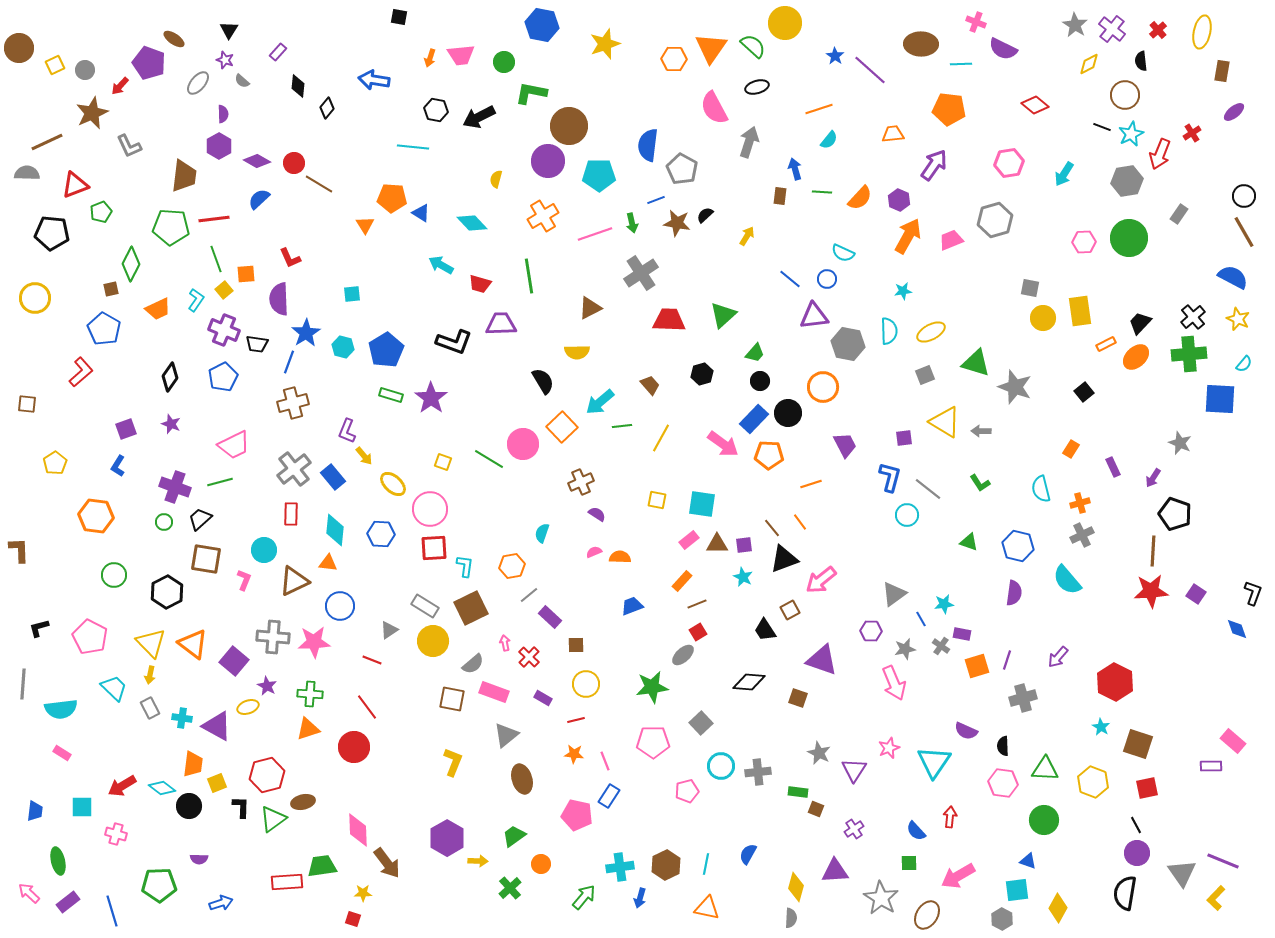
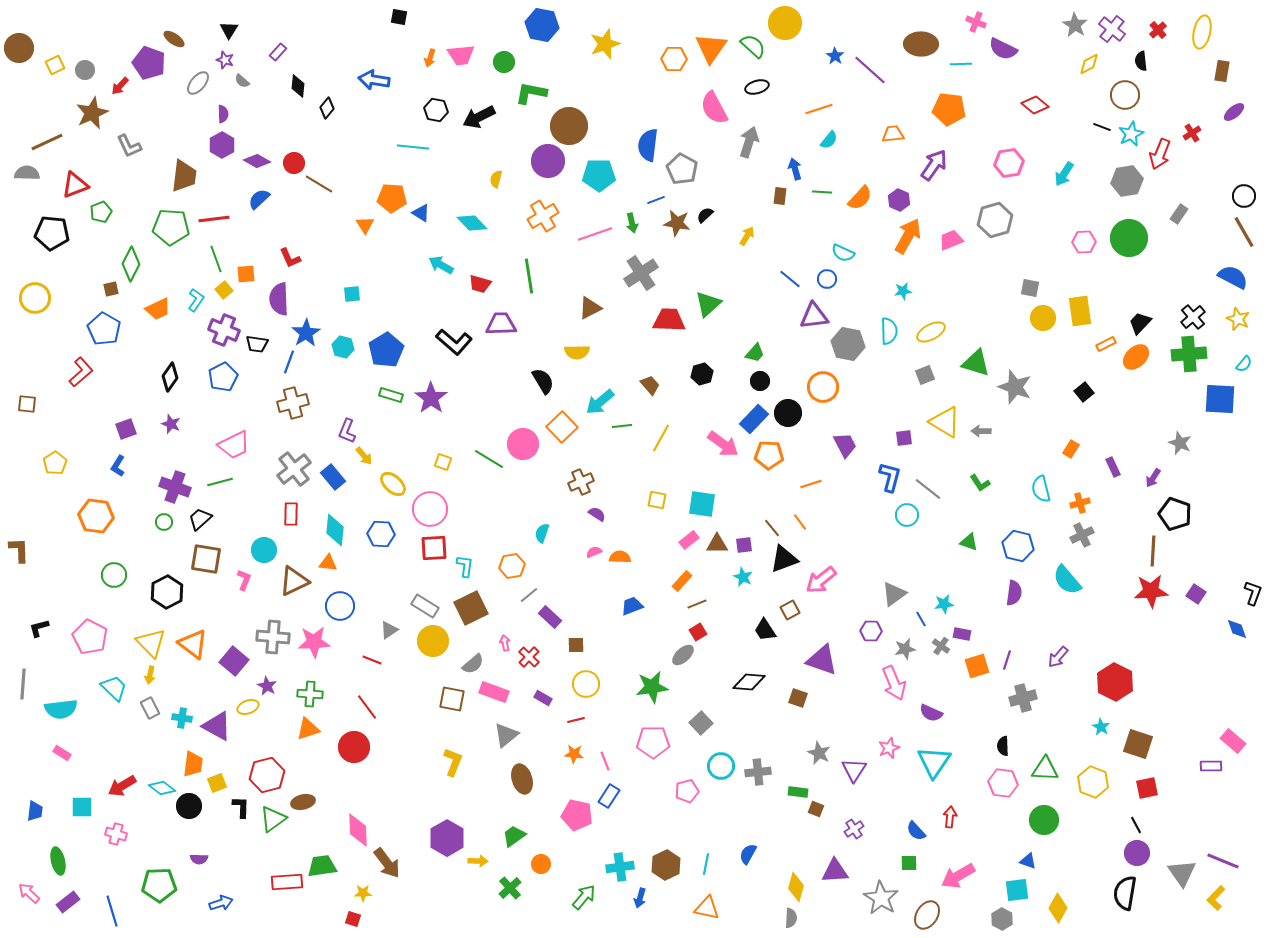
purple hexagon at (219, 146): moved 3 px right, 1 px up
green triangle at (723, 315): moved 15 px left, 11 px up
black L-shape at (454, 342): rotated 21 degrees clockwise
purple semicircle at (966, 731): moved 35 px left, 18 px up
